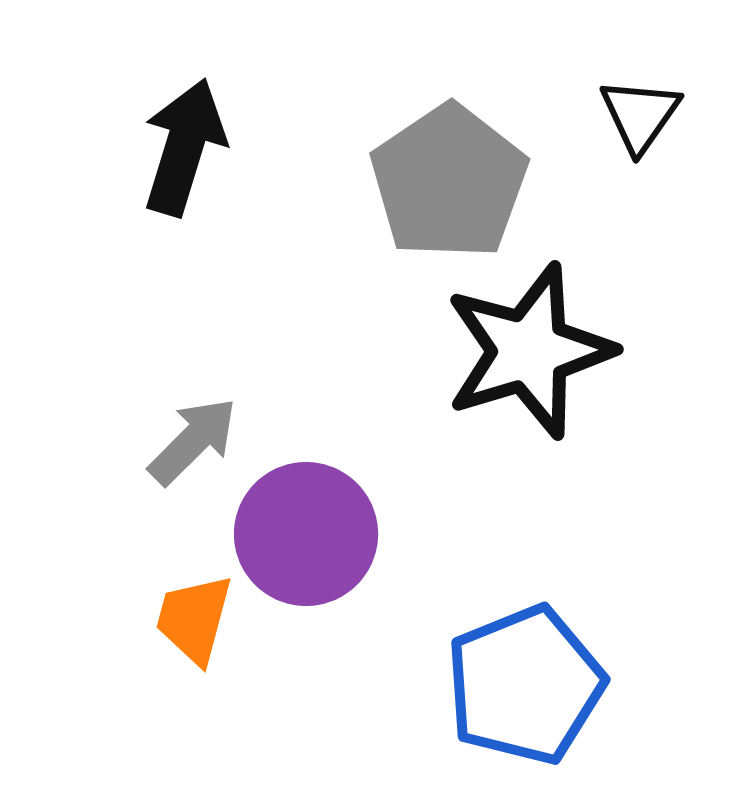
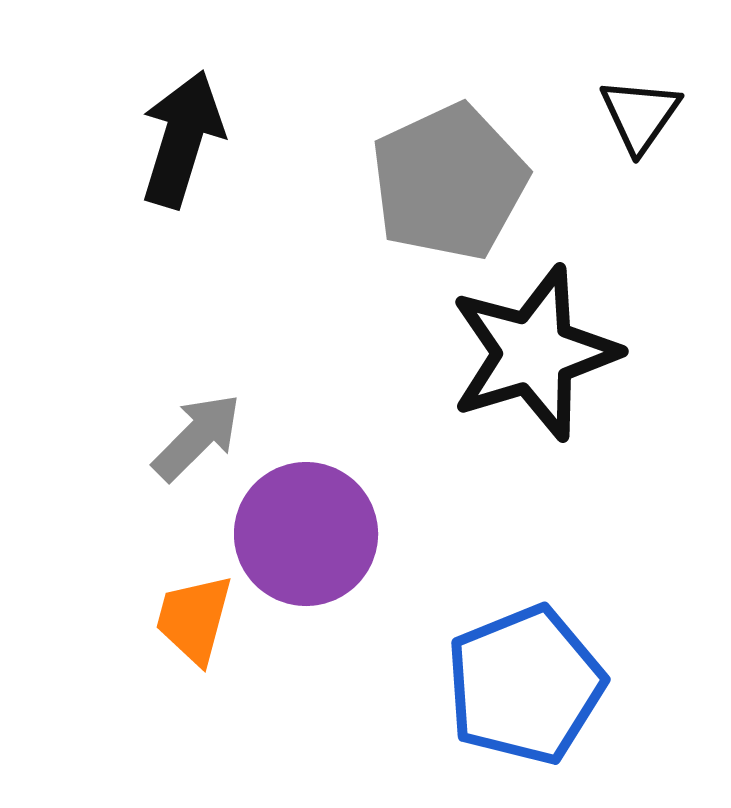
black arrow: moved 2 px left, 8 px up
gray pentagon: rotated 9 degrees clockwise
black star: moved 5 px right, 2 px down
gray arrow: moved 4 px right, 4 px up
